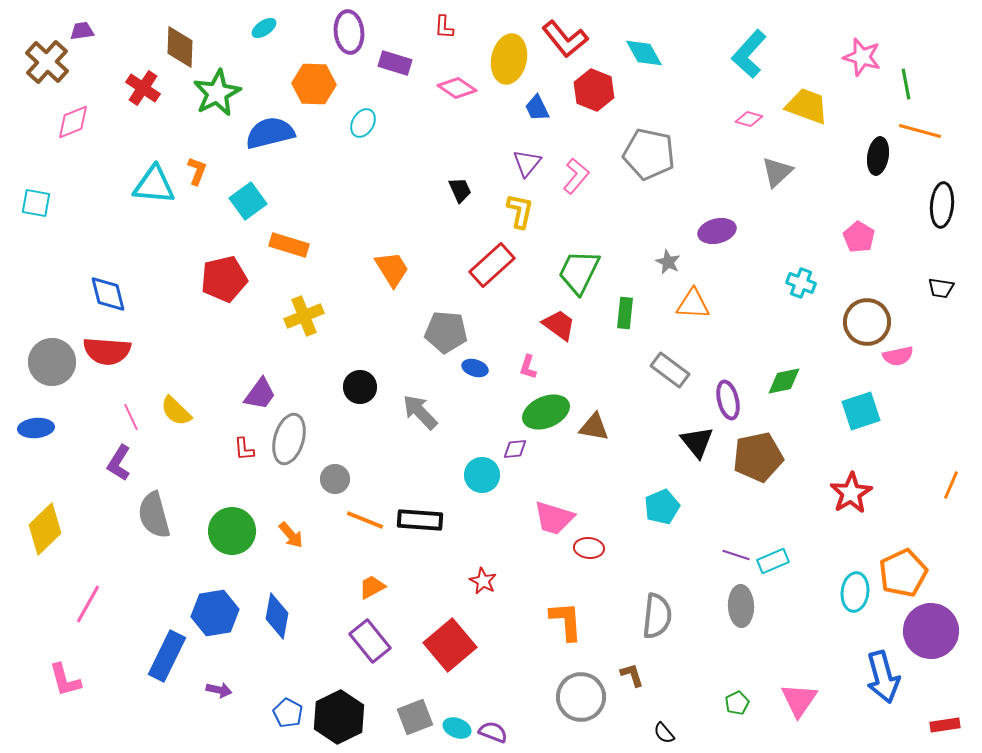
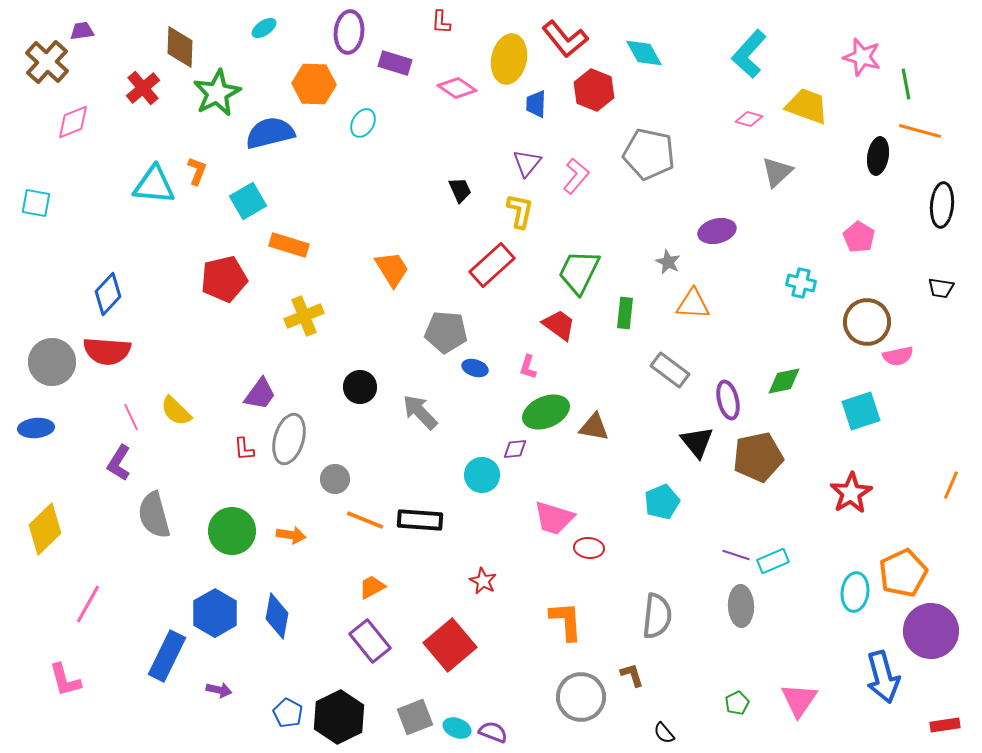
red L-shape at (444, 27): moved 3 px left, 5 px up
purple ellipse at (349, 32): rotated 12 degrees clockwise
red cross at (143, 88): rotated 16 degrees clockwise
blue trapezoid at (537, 108): moved 1 px left, 4 px up; rotated 28 degrees clockwise
cyan square at (248, 201): rotated 6 degrees clockwise
cyan cross at (801, 283): rotated 8 degrees counterclockwise
blue diamond at (108, 294): rotated 57 degrees clockwise
cyan pentagon at (662, 507): moved 5 px up
orange arrow at (291, 535): rotated 40 degrees counterclockwise
blue hexagon at (215, 613): rotated 21 degrees counterclockwise
